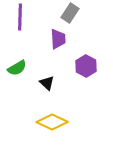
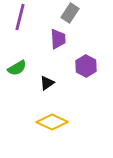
purple line: rotated 12 degrees clockwise
black triangle: rotated 42 degrees clockwise
